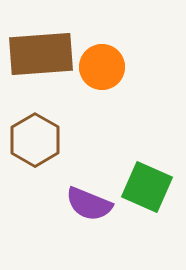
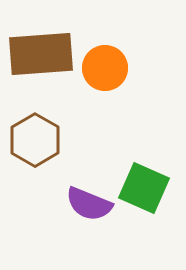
orange circle: moved 3 px right, 1 px down
green square: moved 3 px left, 1 px down
